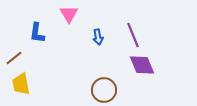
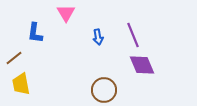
pink triangle: moved 3 px left, 1 px up
blue L-shape: moved 2 px left
